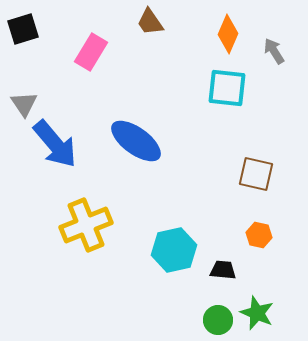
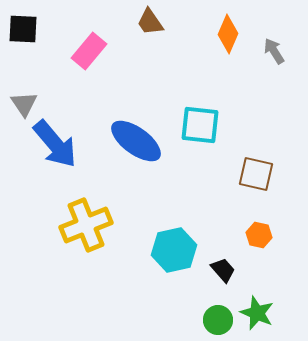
black square: rotated 20 degrees clockwise
pink rectangle: moved 2 px left, 1 px up; rotated 9 degrees clockwise
cyan square: moved 27 px left, 37 px down
black trapezoid: rotated 44 degrees clockwise
